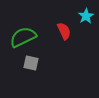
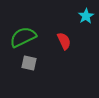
red semicircle: moved 10 px down
gray square: moved 2 px left
